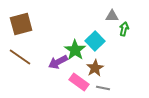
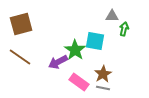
cyan square: rotated 36 degrees counterclockwise
brown star: moved 8 px right, 6 px down
